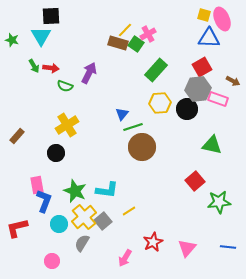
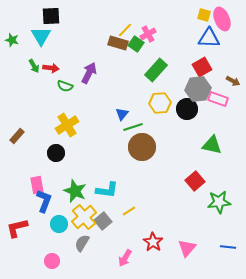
red star at (153, 242): rotated 12 degrees counterclockwise
